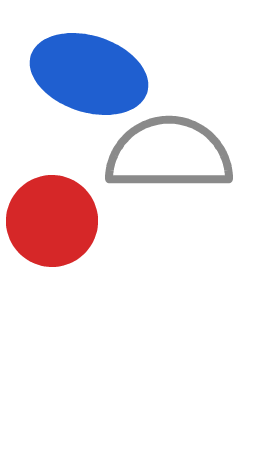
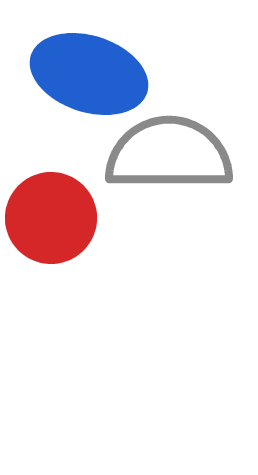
red circle: moved 1 px left, 3 px up
